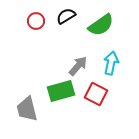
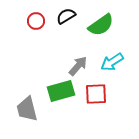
cyan arrow: moved 1 px right, 1 px up; rotated 135 degrees counterclockwise
red square: rotated 30 degrees counterclockwise
